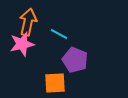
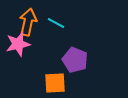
cyan line: moved 3 px left, 11 px up
pink star: moved 4 px left
